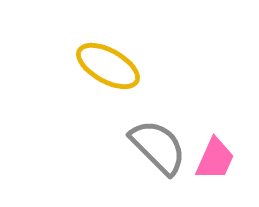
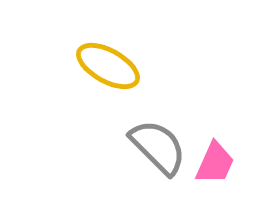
pink trapezoid: moved 4 px down
